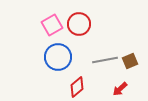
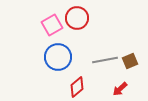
red circle: moved 2 px left, 6 px up
